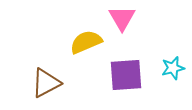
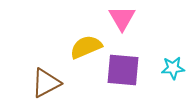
yellow semicircle: moved 5 px down
cyan star: rotated 10 degrees clockwise
purple square: moved 3 px left, 5 px up; rotated 9 degrees clockwise
